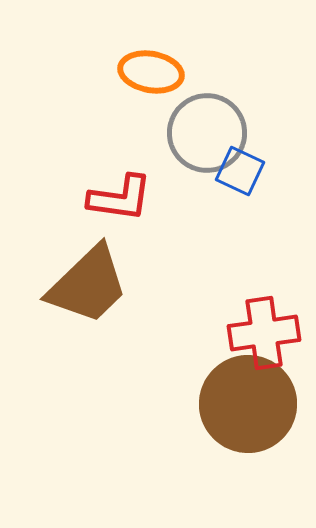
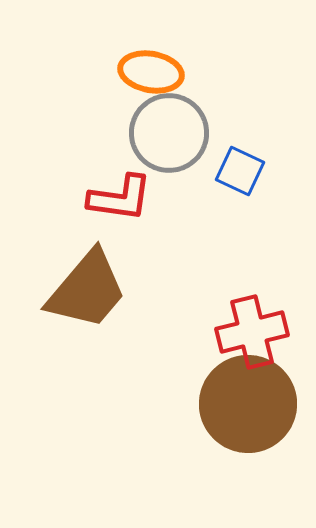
gray circle: moved 38 px left
brown trapezoid: moved 1 px left, 5 px down; rotated 6 degrees counterclockwise
red cross: moved 12 px left, 1 px up; rotated 6 degrees counterclockwise
